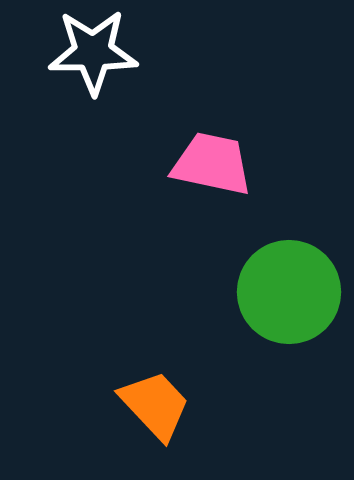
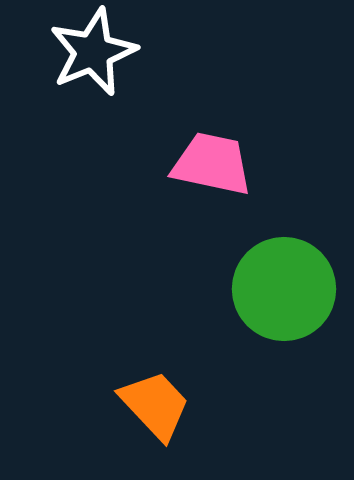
white star: rotated 22 degrees counterclockwise
green circle: moved 5 px left, 3 px up
